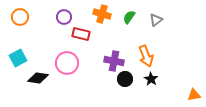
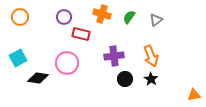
orange arrow: moved 5 px right
purple cross: moved 5 px up; rotated 18 degrees counterclockwise
